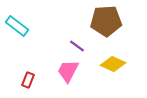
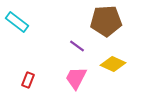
cyan rectangle: moved 4 px up
pink trapezoid: moved 8 px right, 7 px down
